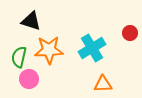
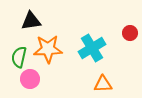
black triangle: rotated 25 degrees counterclockwise
orange star: moved 1 px left, 1 px up
pink circle: moved 1 px right
